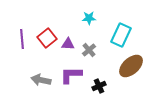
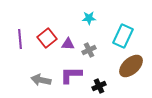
cyan rectangle: moved 2 px right, 1 px down
purple line: moved 2 px left
gray cross: rotated 16 degrees clockwise
